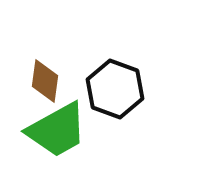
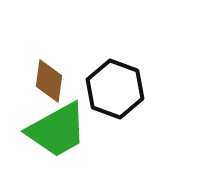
brown diamond: moved 4 px right
